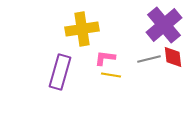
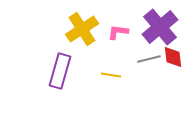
purple cross: moved 4 px left, 2 px down
yellow cross: rotated 24 degrees counterclockwise
pink L-shape: moved 13 px right, 26 px up
purple rectangle: moved 1 px up
